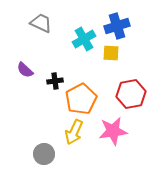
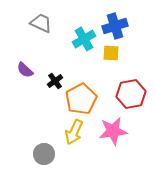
blue cross: moved 2 px left
black cross: rotated 28 degrees counterclockwise
